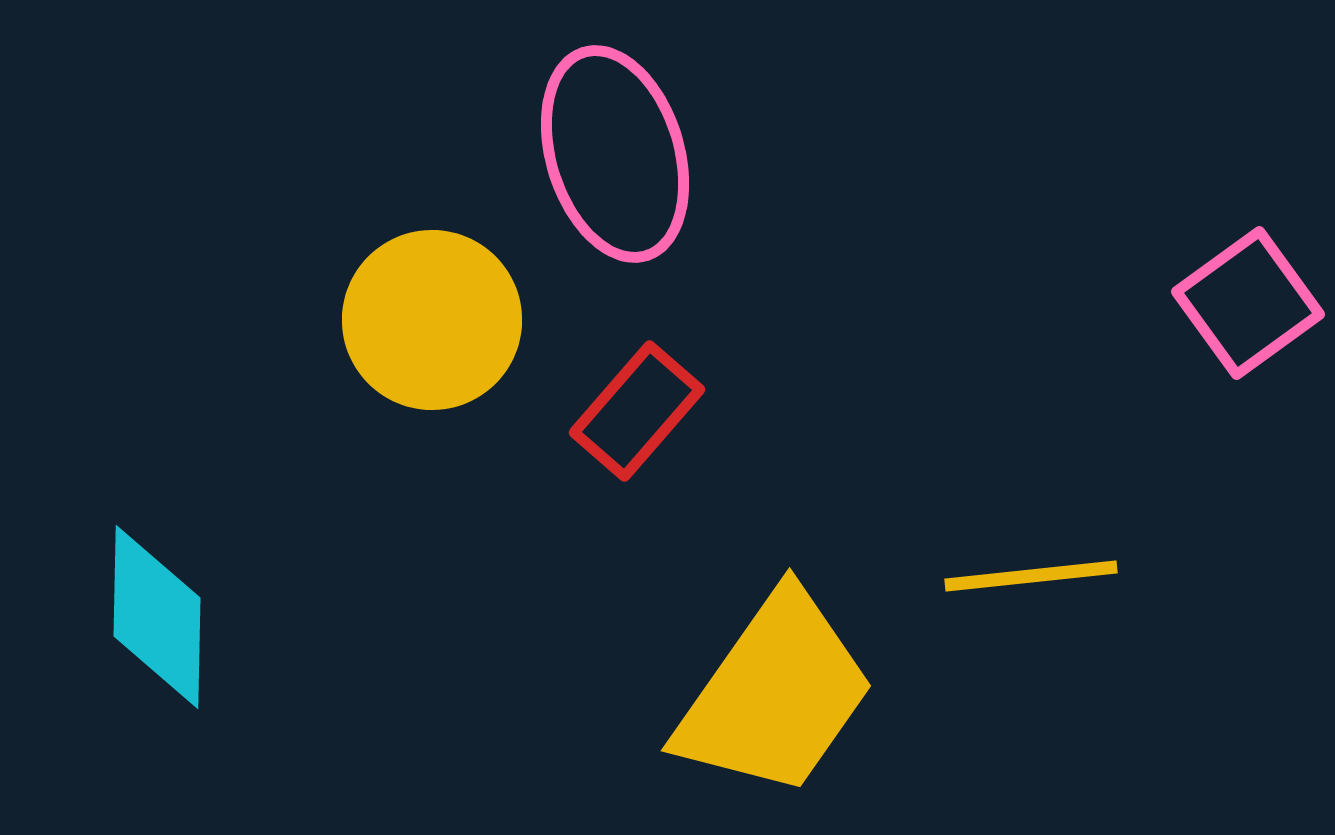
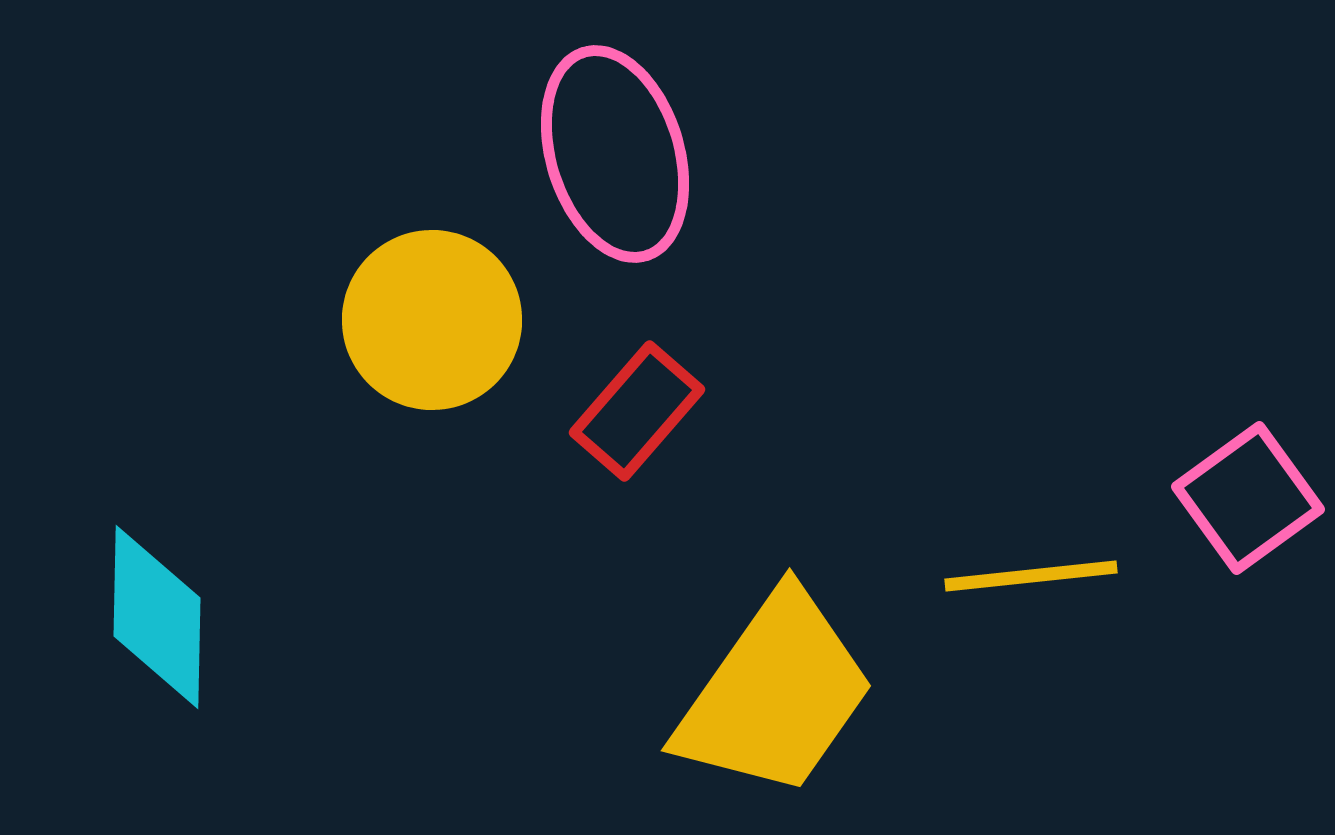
pink square: moved 195 px down
